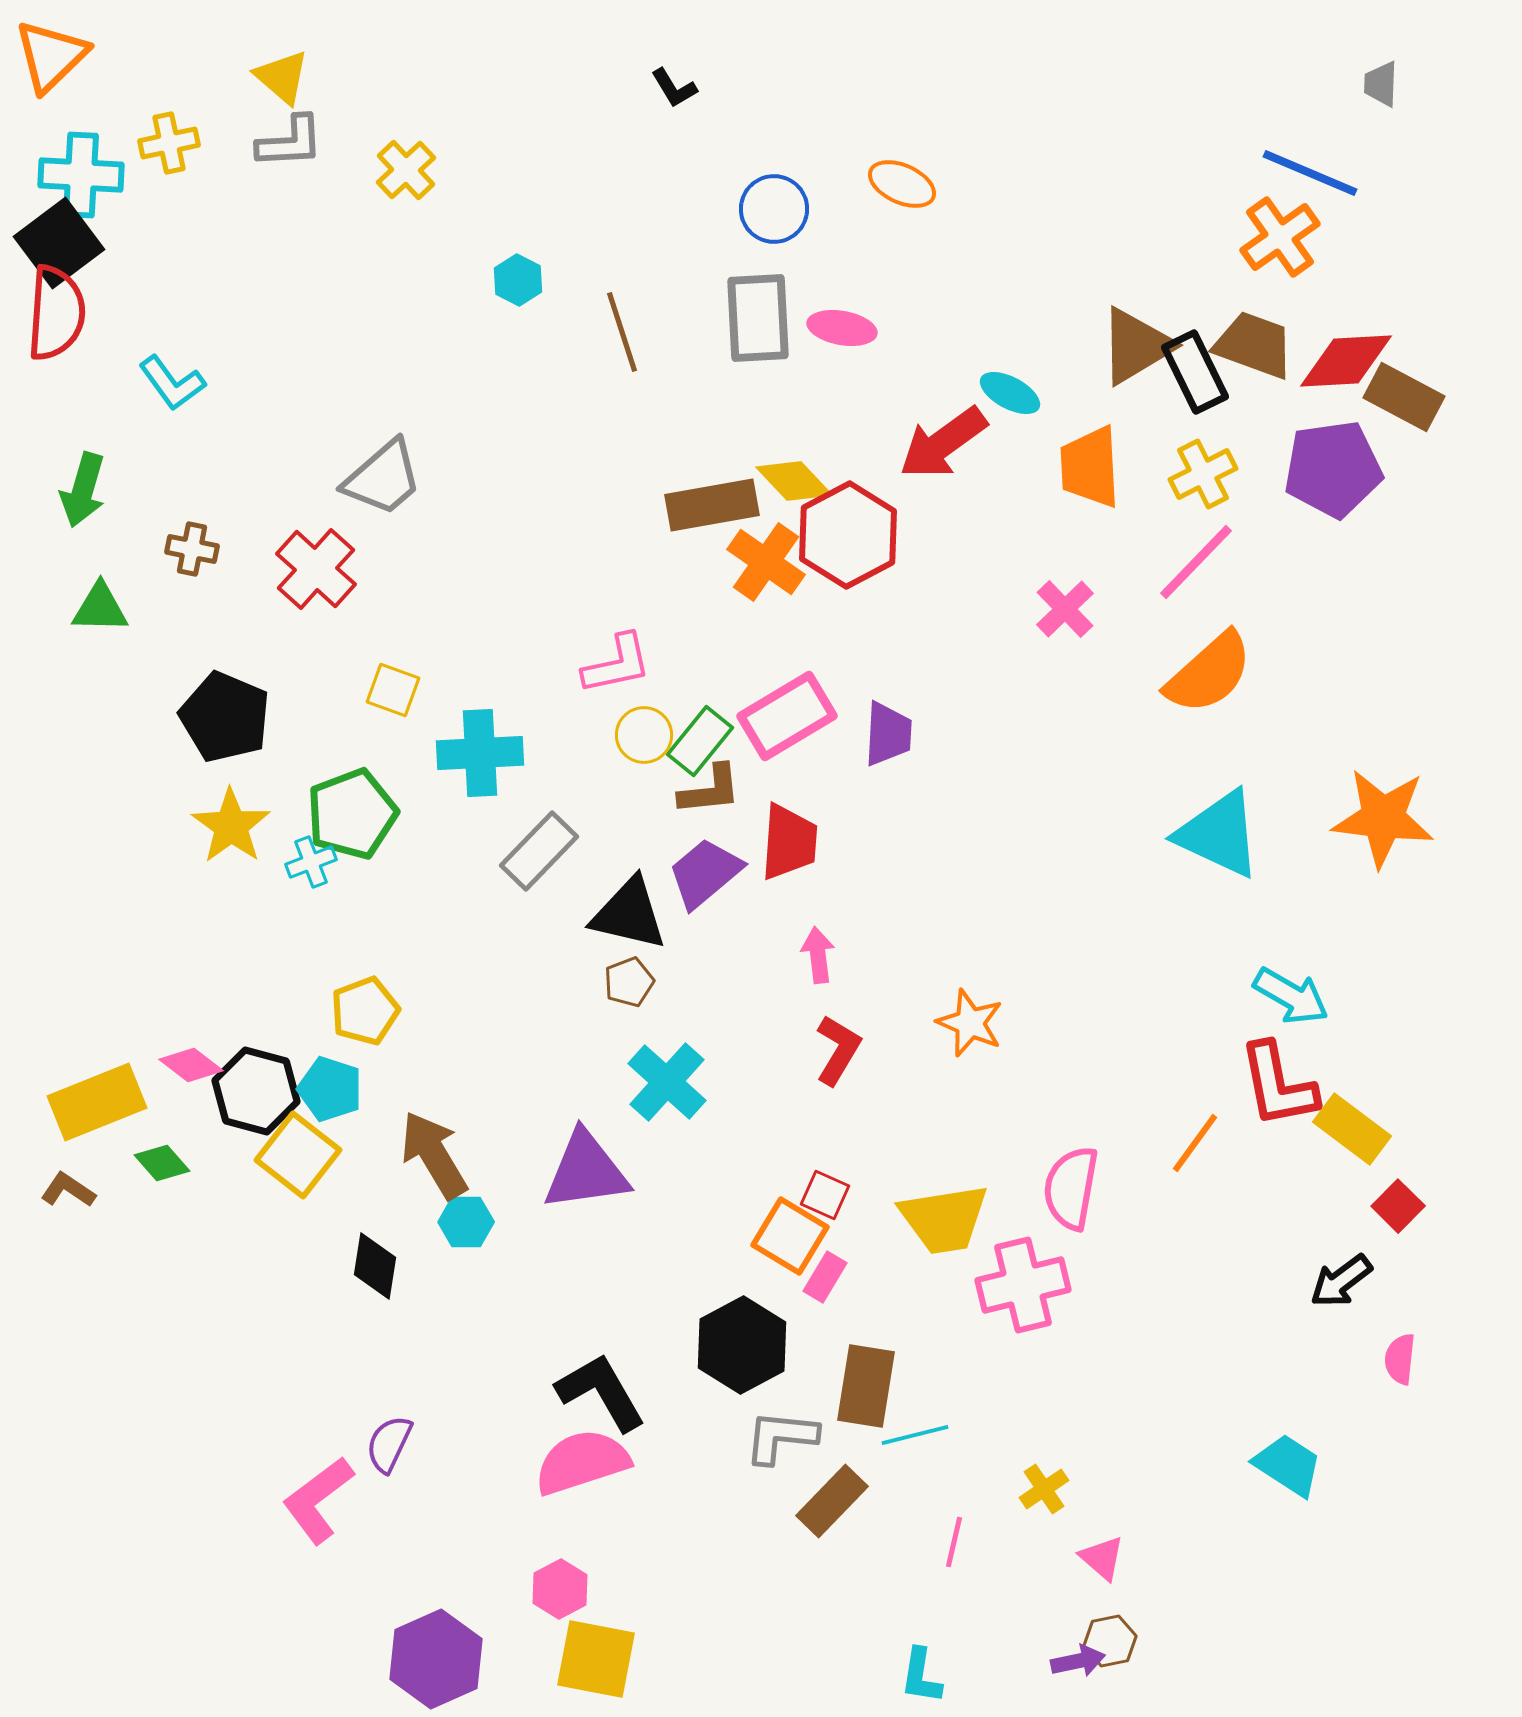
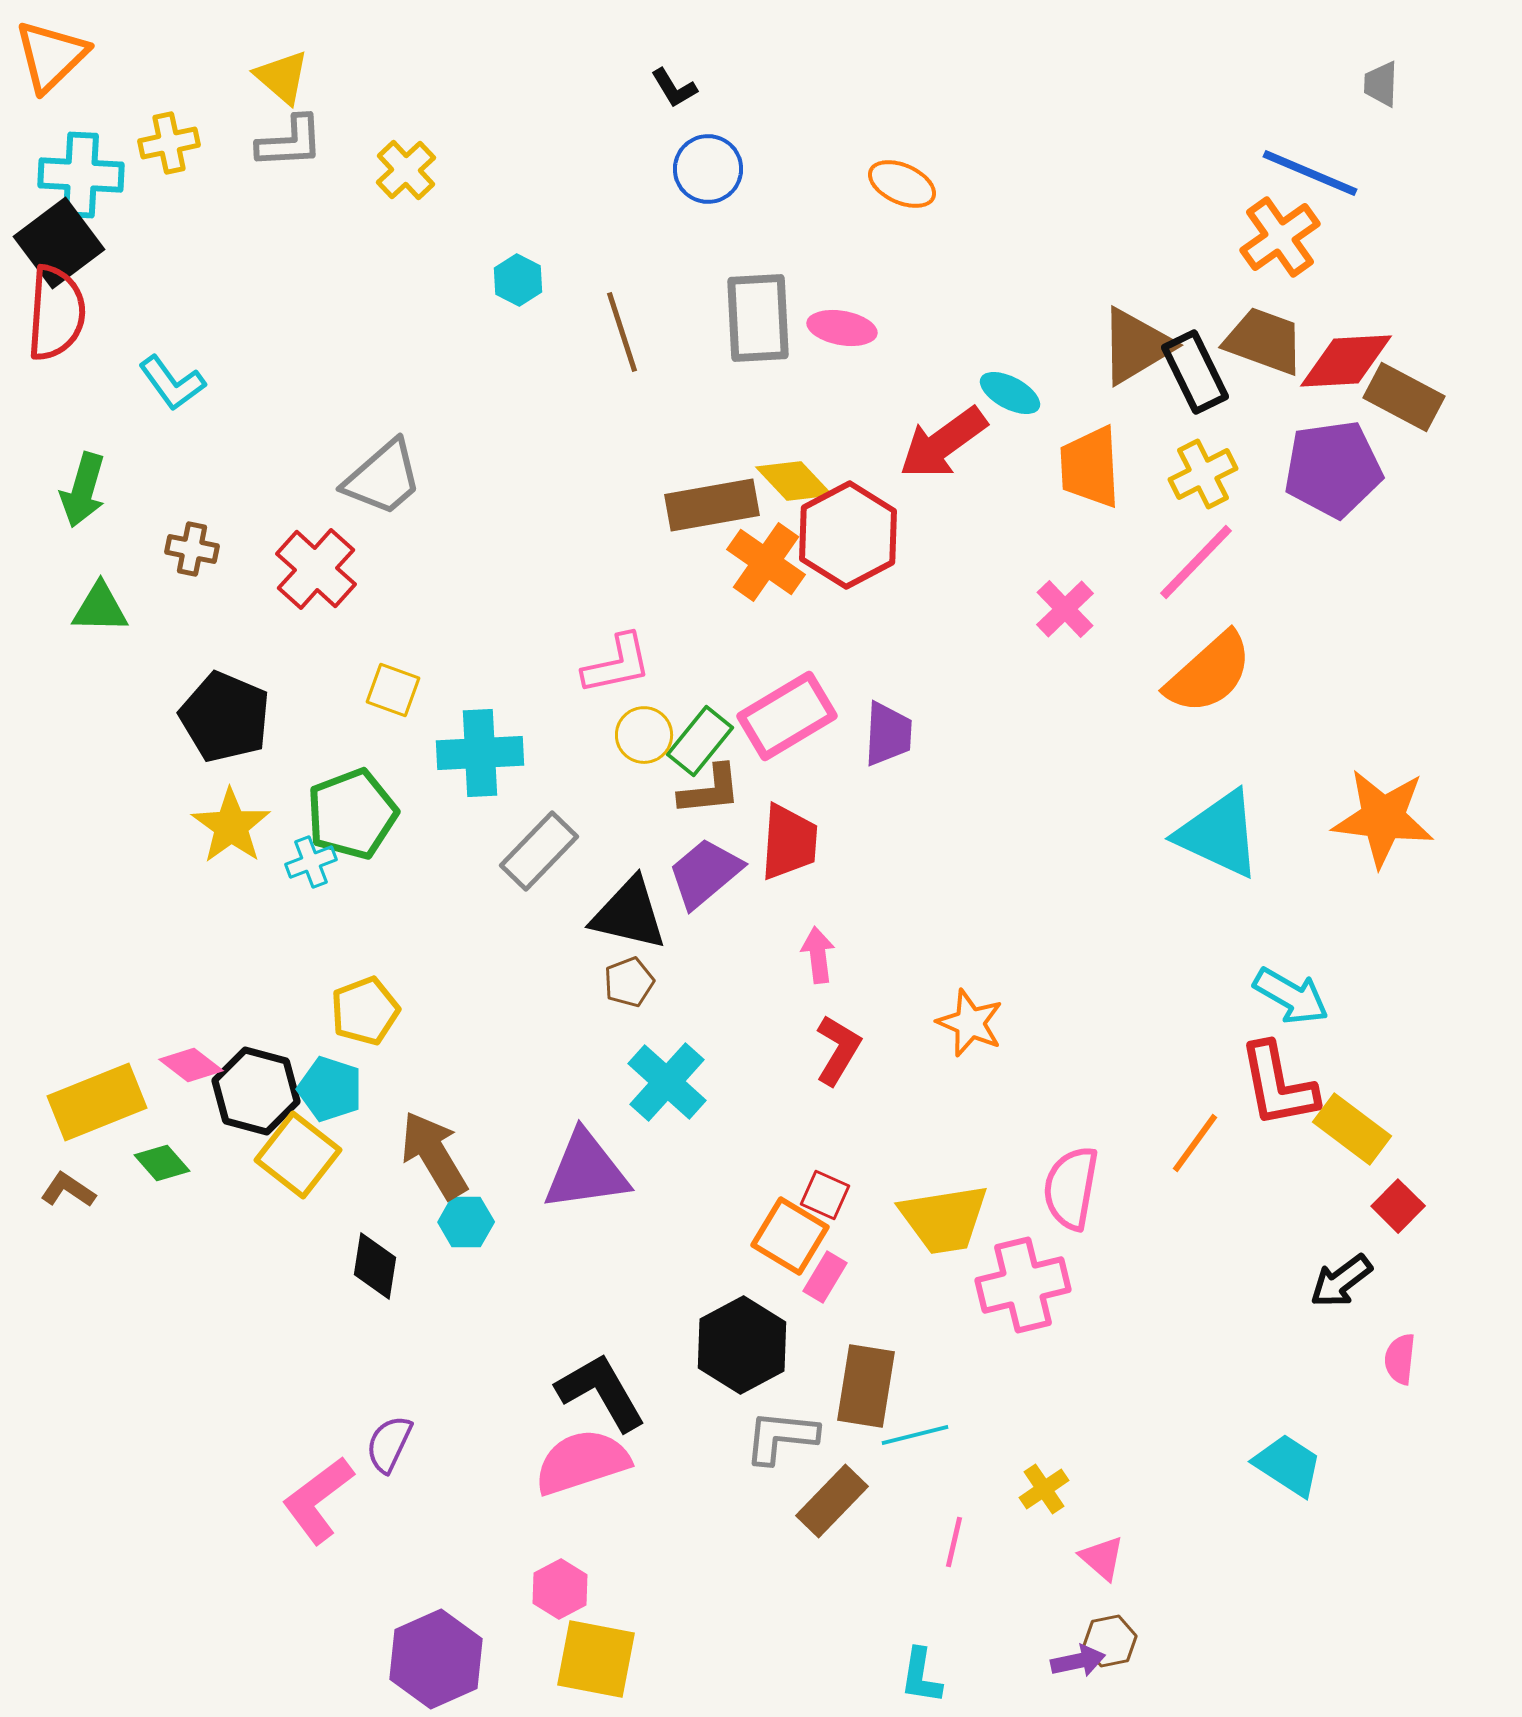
blue circle at (774, 209): moved 66 px left, 40 px up
brown trapezoid at (1254, 345): moved 10 px right, 4 px up
